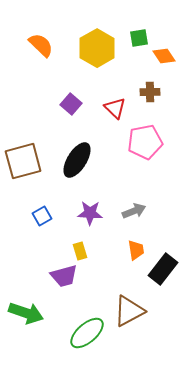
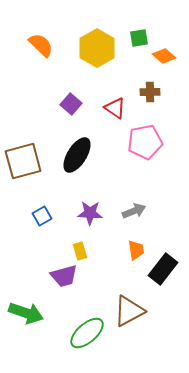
orange diamond: rotated 15 degrees counterclockwise
red triangle: rotated 10 degrees counterclockwise
black ellipse: moved 5 px up
